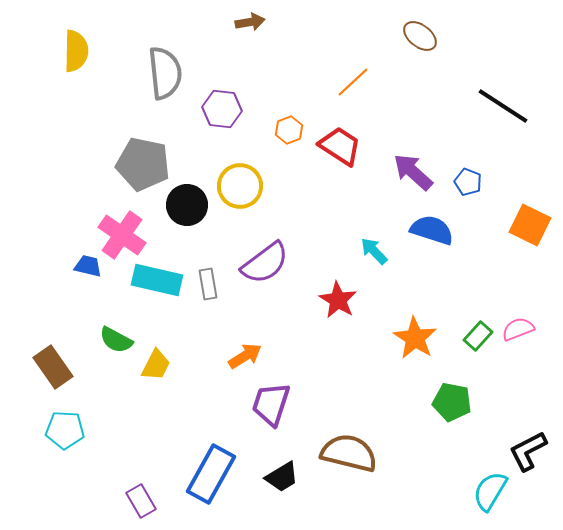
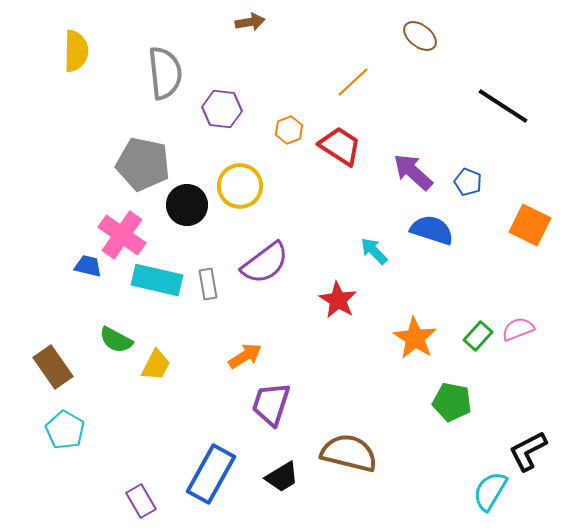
cyan pentagon: rotated 27 degrees clockwise
